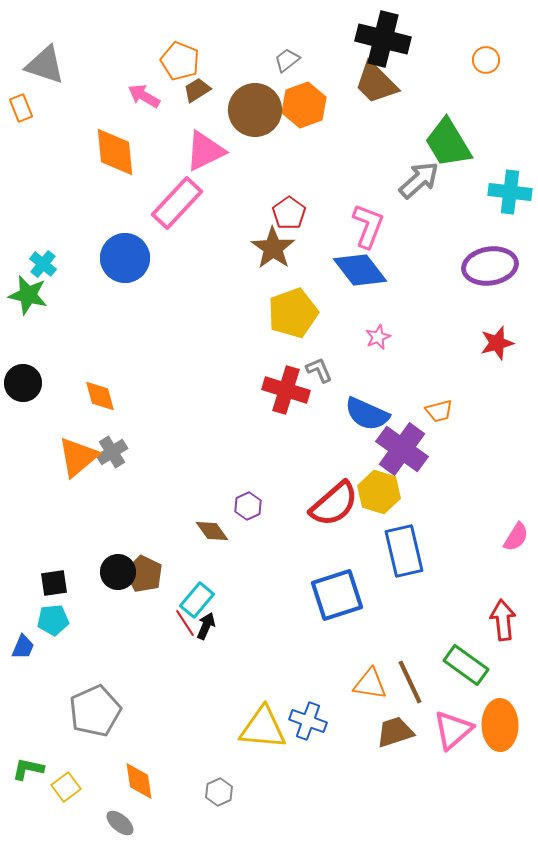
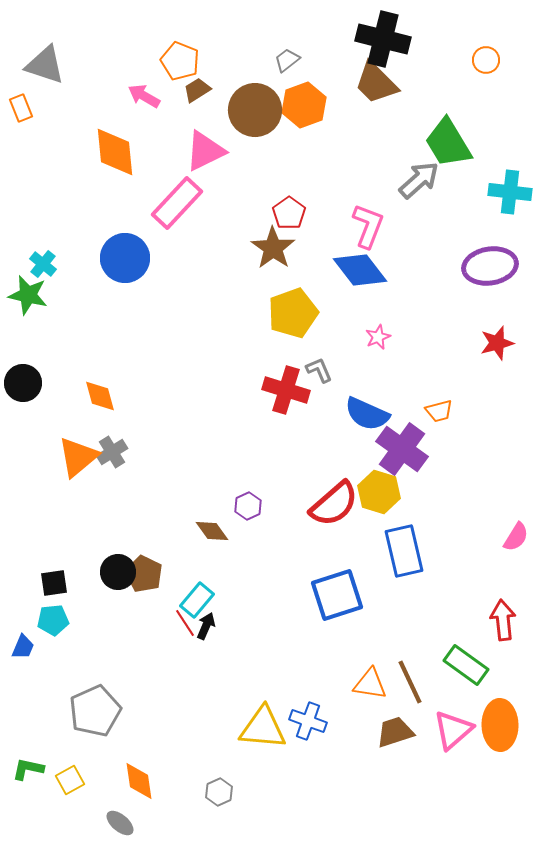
yellow square at (66, 787): moved 4 px right, 7 px up; rotated 8 degrees clockwise
